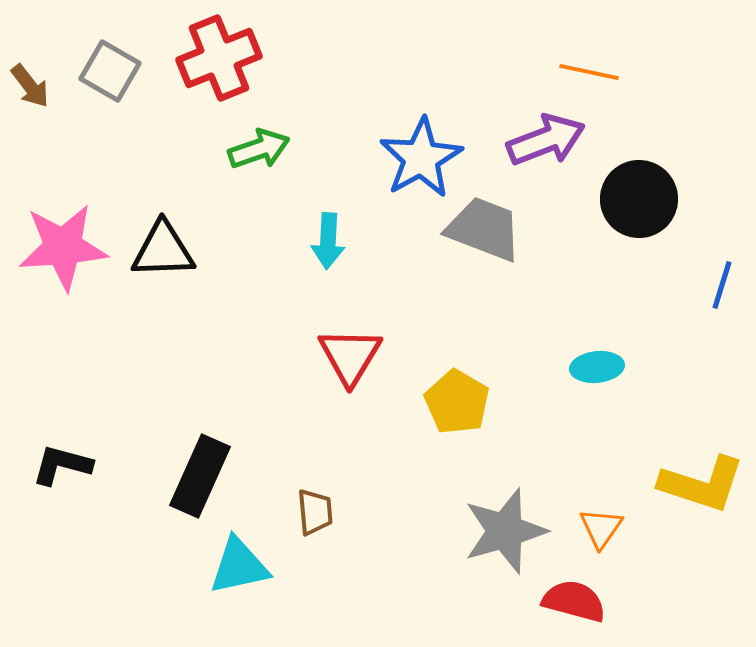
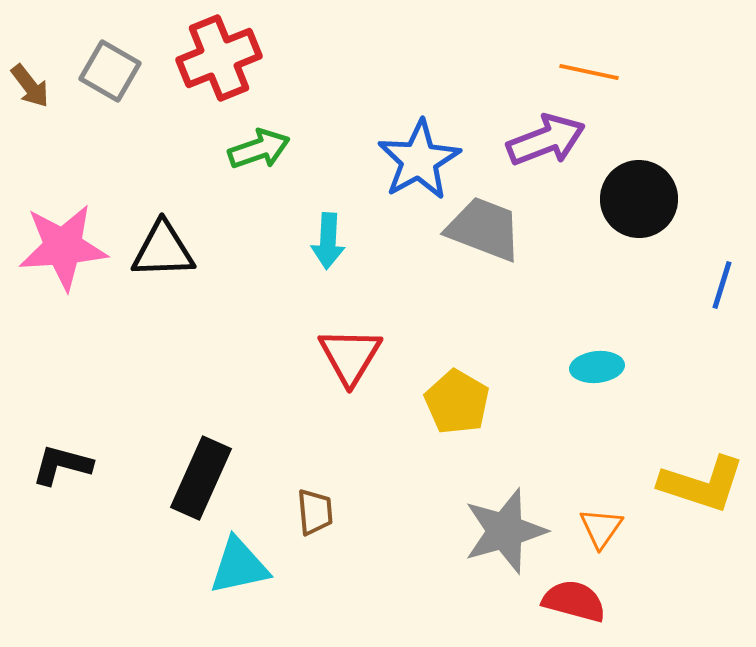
blue star: moved 2 px left, 2 px down
black rectangle: moved 1 px right, 2 px down
